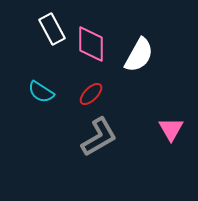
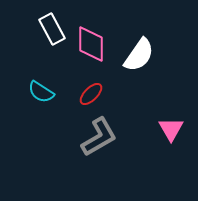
white semicircle: rotated 6 degrees clockwise
